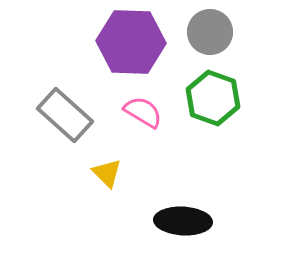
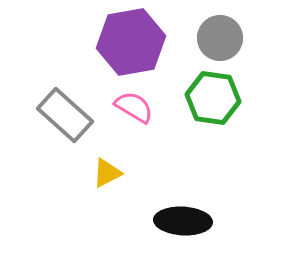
gray circle: moved 10 px right, 6 px down
purple hexagon: rotated 12 degrees counterclockwise
green hexagon: rotated 12 degrees counterclockwise
pink semicircle: moved 9 px left, 5 px up
yellow triangle: rotated 48 degrees clockwise
